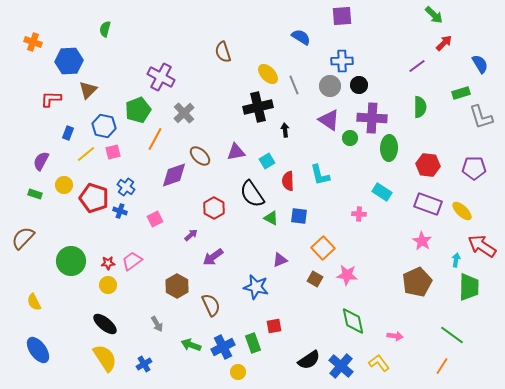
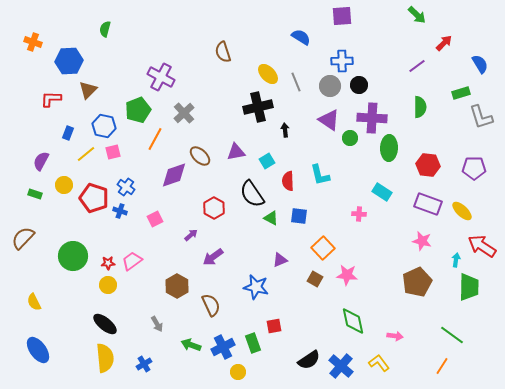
green arrow at (434, 15): moved 17 px left
gray line at (294, 85): moved 2 px right, 3 px up
pink star at (422, 241): rotated 18 degrees counterclockwise
green circle at (71, 261): moved 2 px right, 5 px up
yellow semicircle at (105, 358): rotated 28 degrees clockwise
